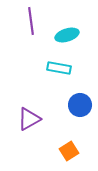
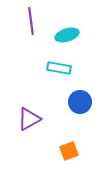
blue circle: moved 3 px up
orange square: rotated 12 degrees clockwise
